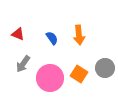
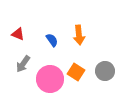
blue semicircle: moved 2 px down
gray circle: moved 3 px down
orange square: moved 3 px left, 2 px up
pink circle: moved 1 px down
